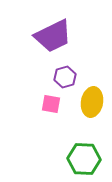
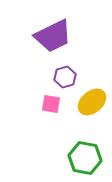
yellow ellipse: rotated 40 degrees clockwise
green hexagon: moved 1 px right, 1 px up; rotated 8 degrees clockwise
